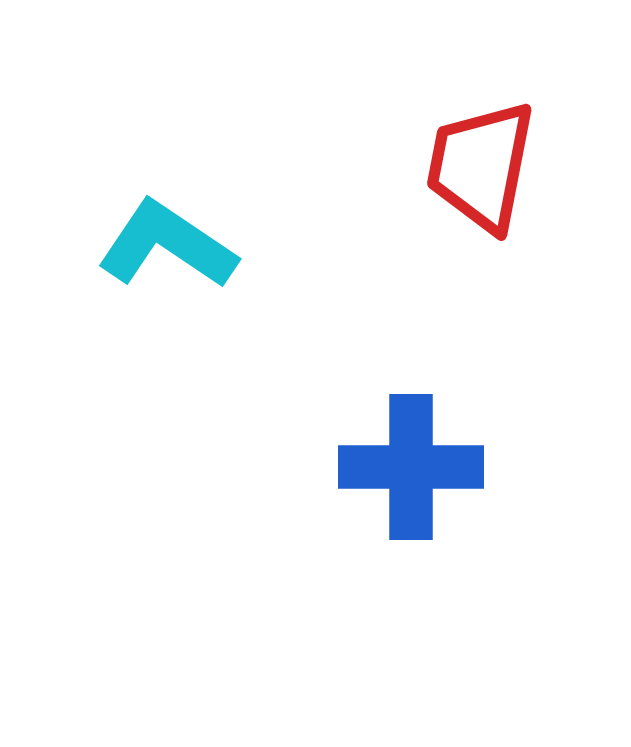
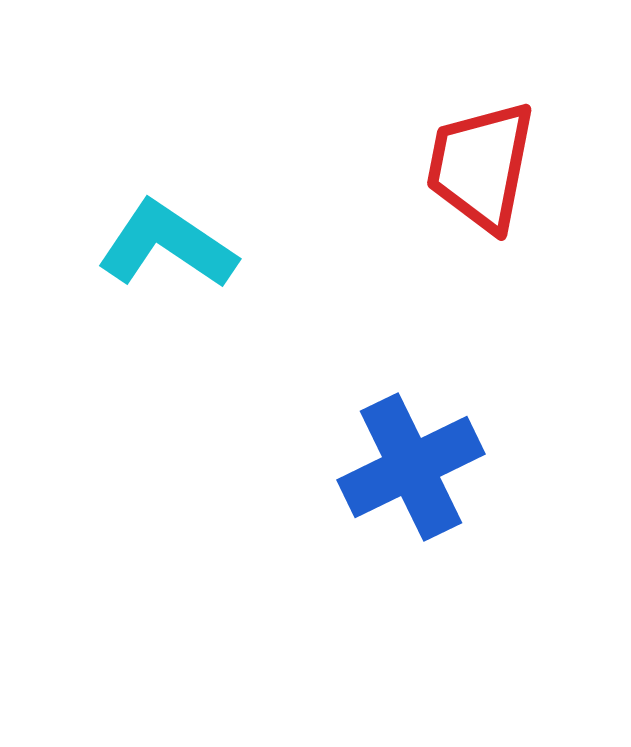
blue cross: rotated 26 degrees counterclockwise
